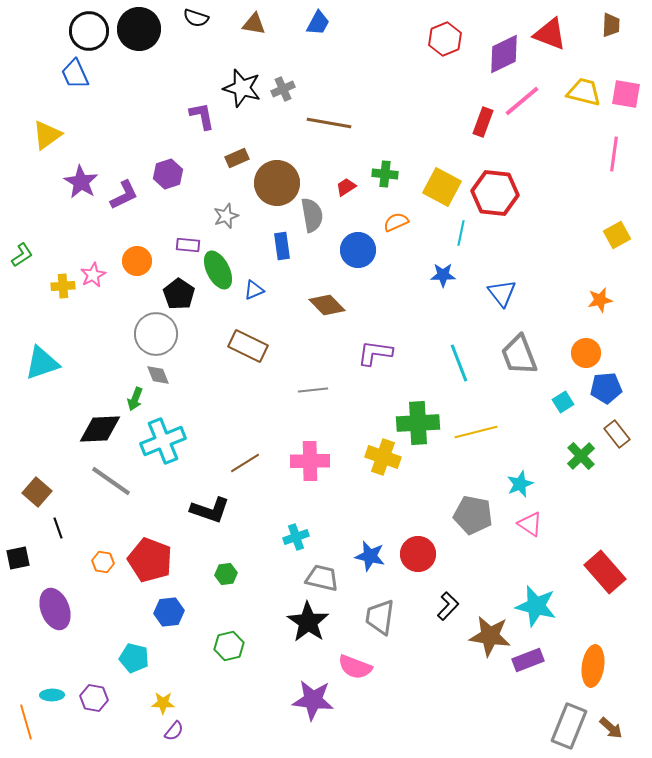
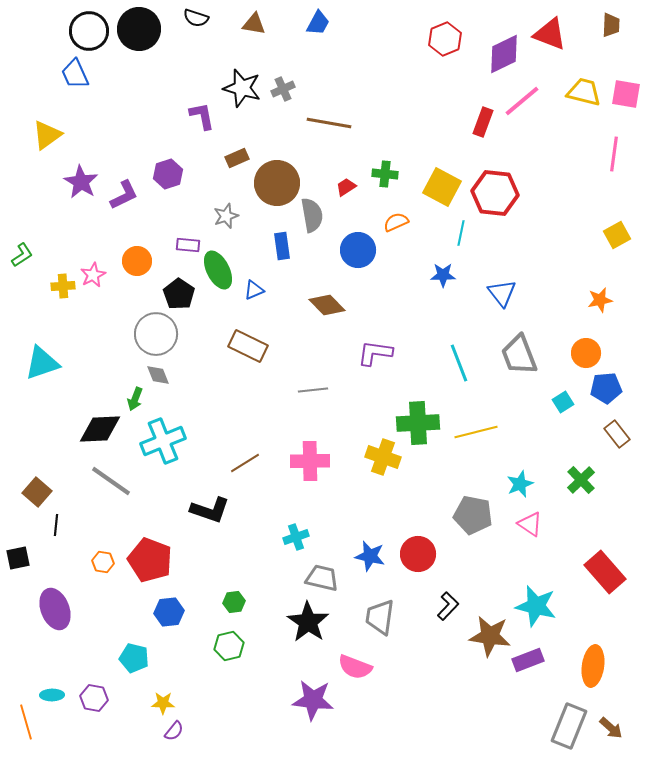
green cross at (581, 456): moved 24 px down
black line at (58, 528): moved 2 px left, 3 px up; rotated 25 degrees clockwise
green hexagon at (226, 574): moved 8 px right, 28 px down
